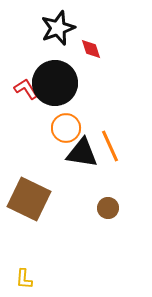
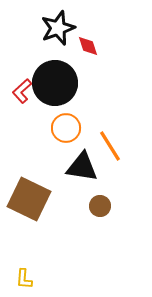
red diamond: moved 3 px left, 3 px up
red L-shape: moved 4 px left, 2 px down; rotated 100 degrees counterclockwise
orange line: rotated 8 degrees counterclockwise
black triangle: moved 14 px down
brown circle: moved 8 px left, 2 px up
